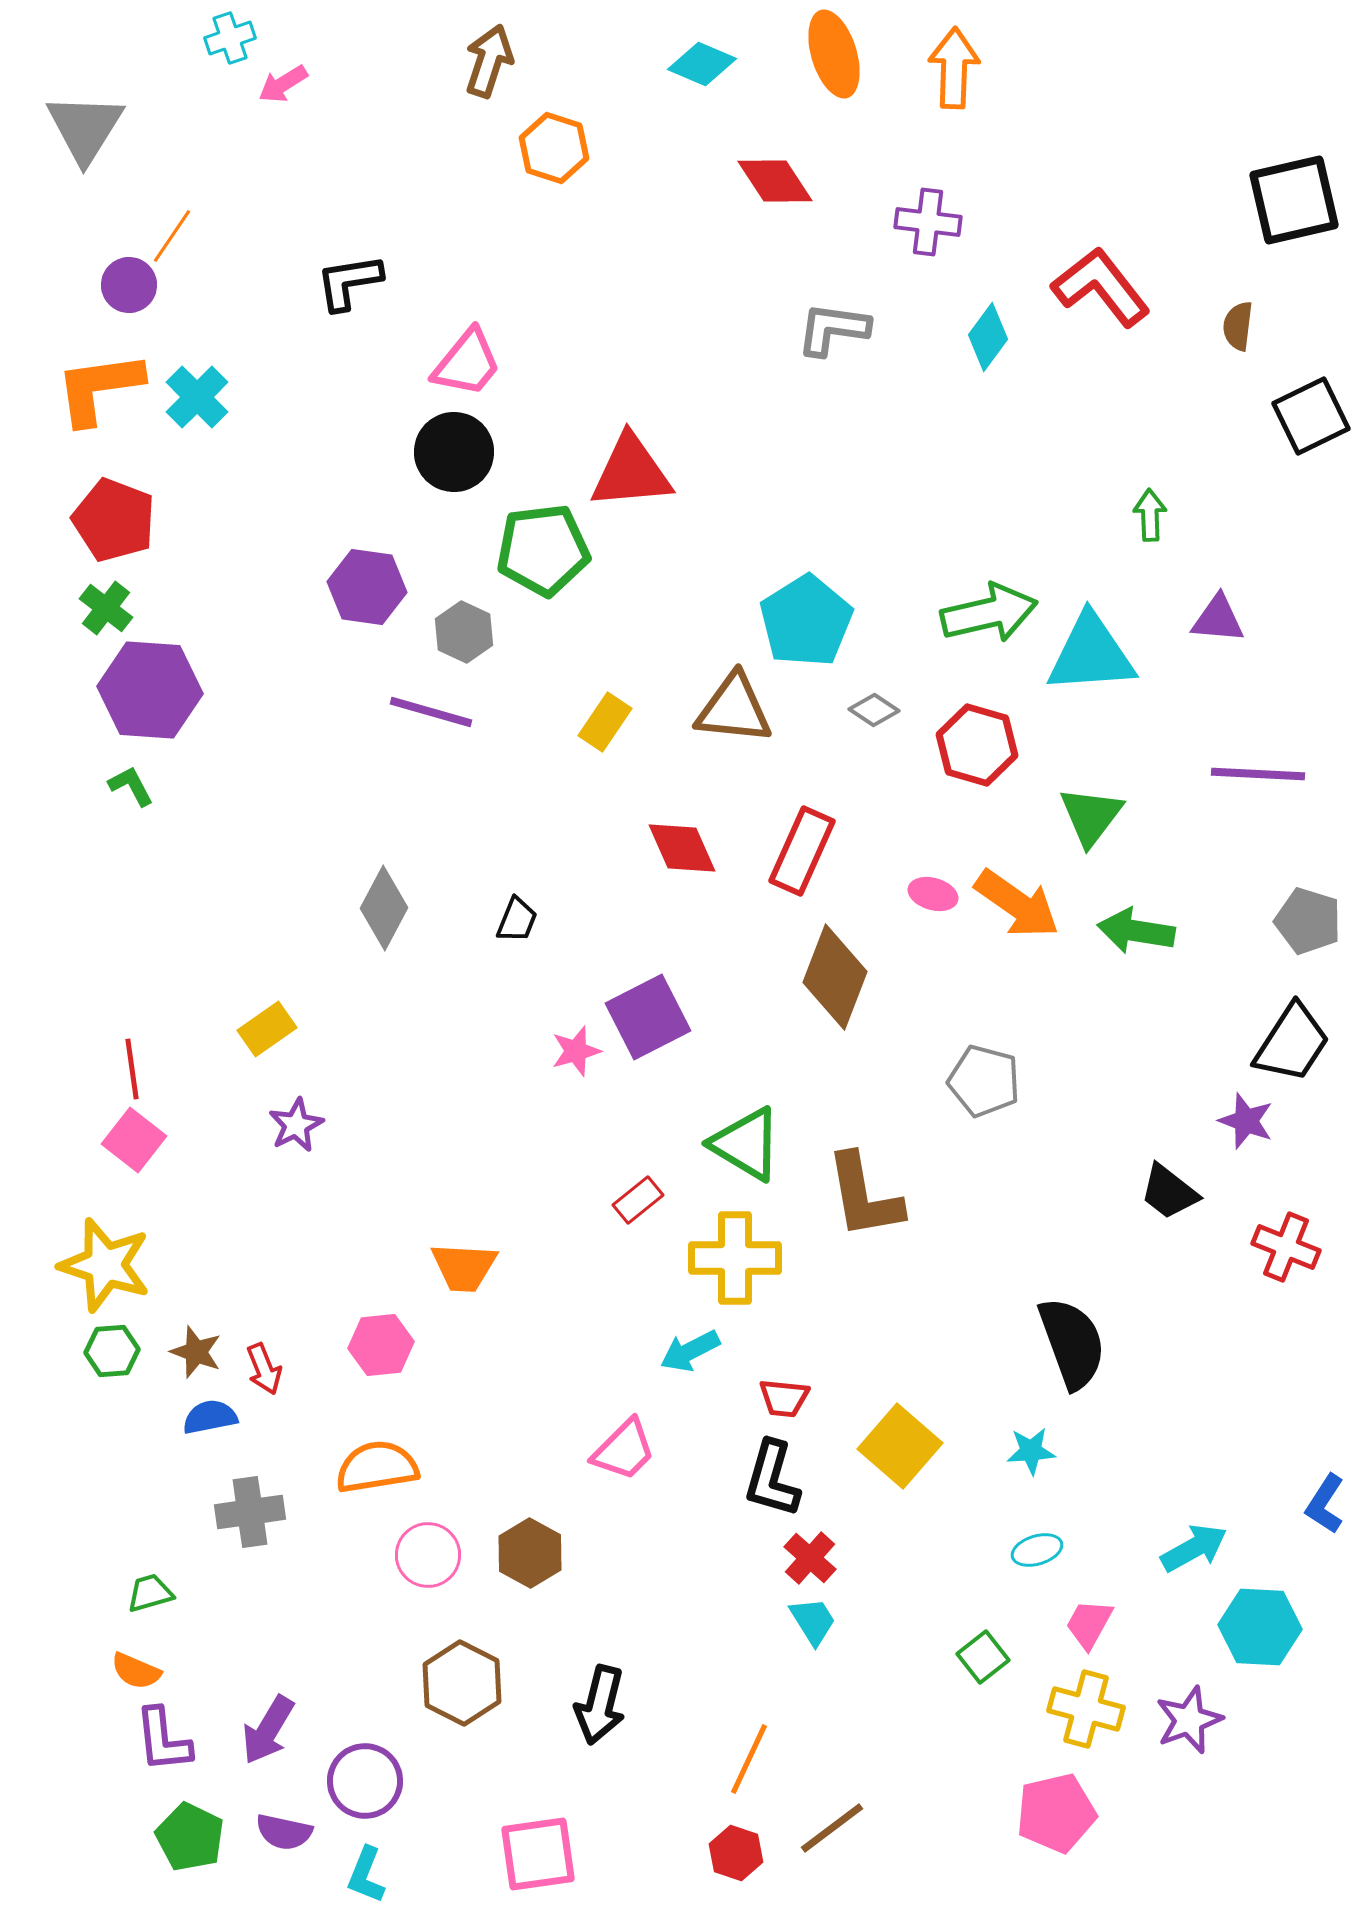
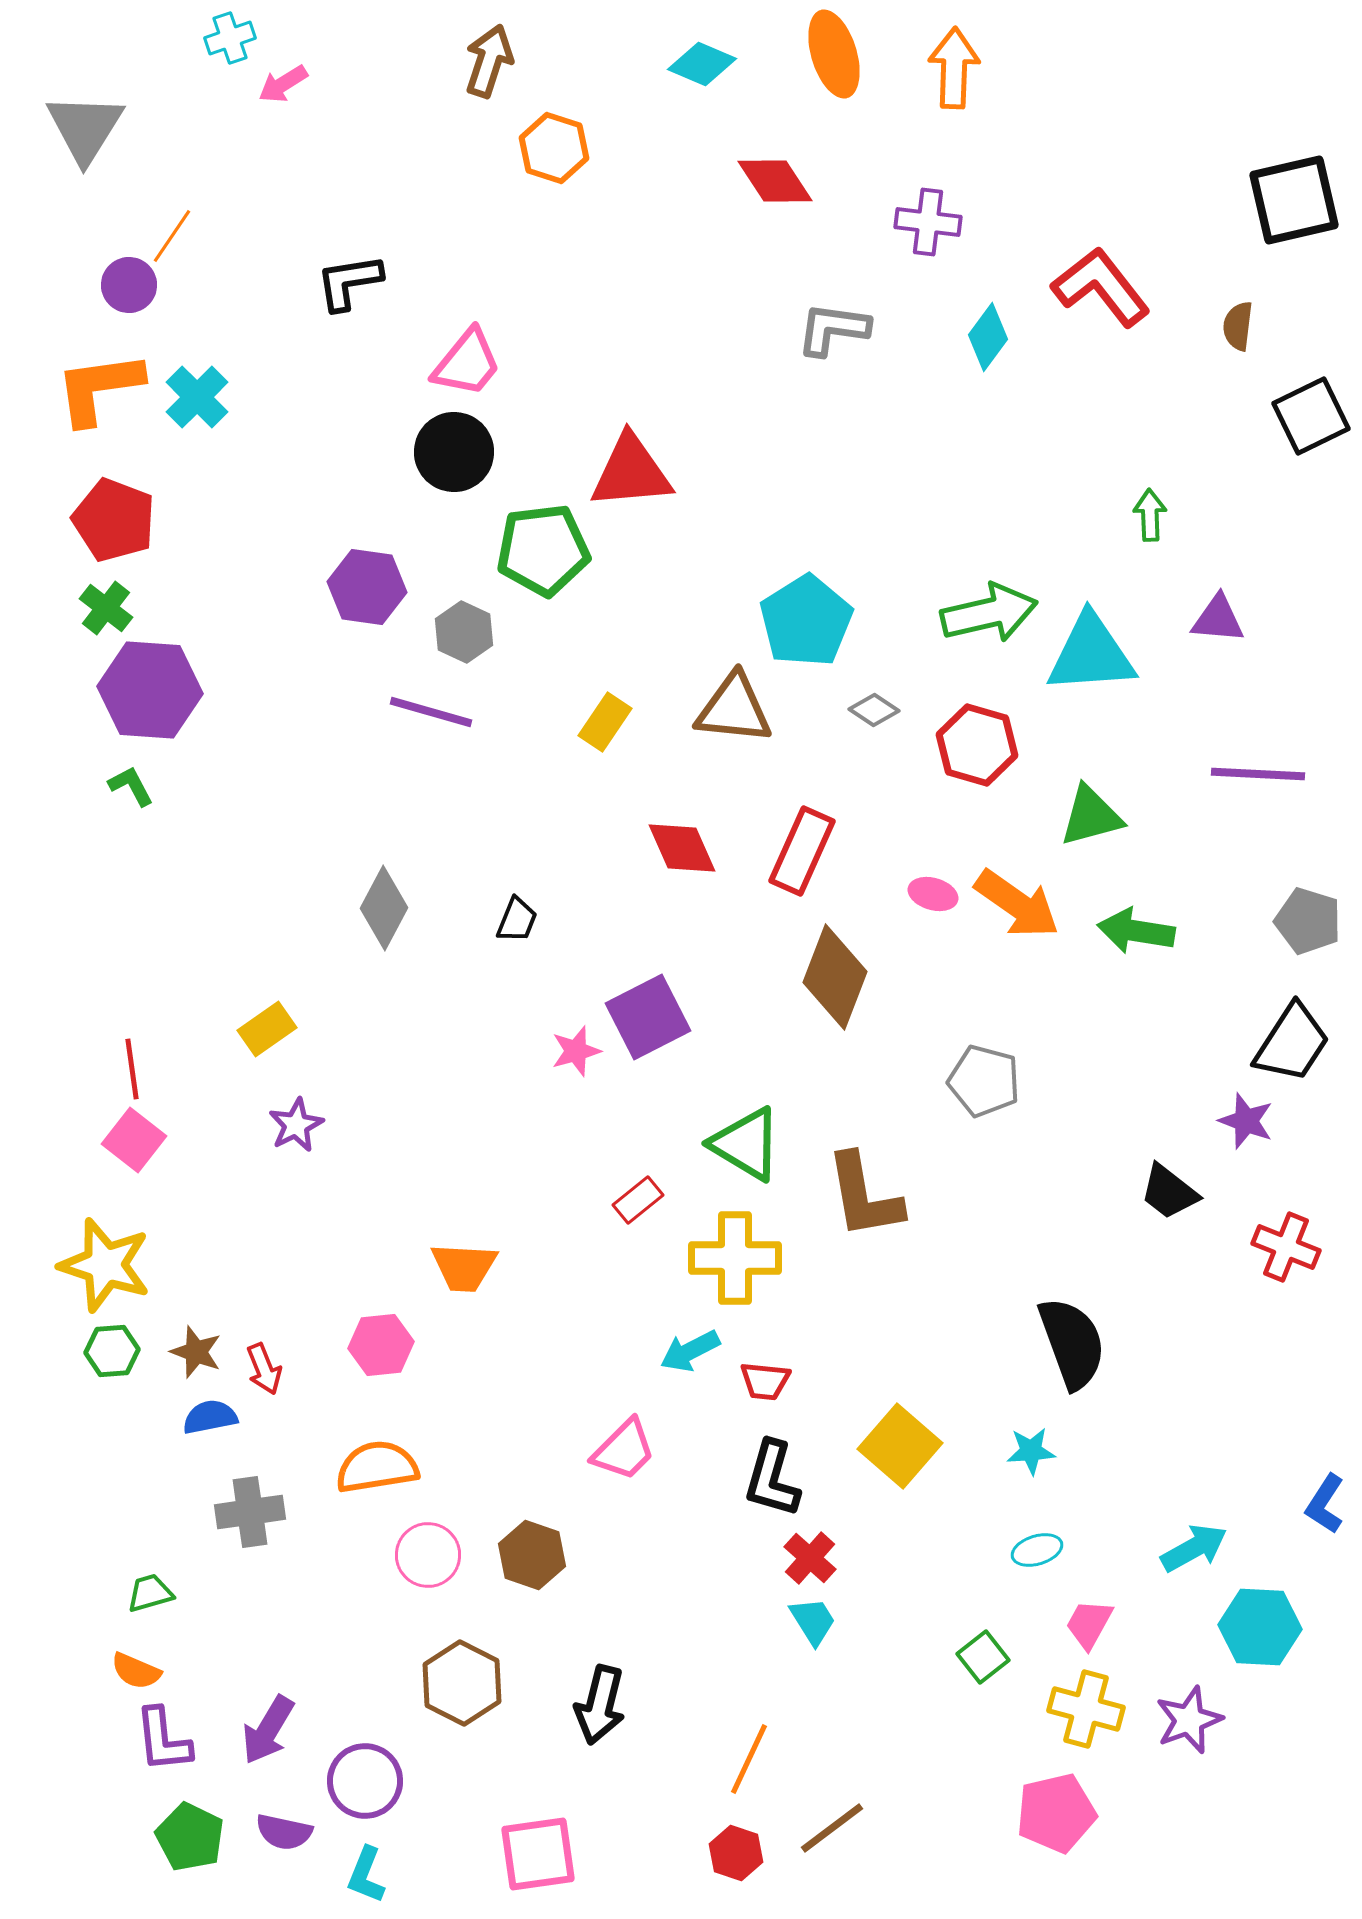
green triangle at (1091, 816): rotated 38 degrees clockwise
red trapezoid at (784, 1398): moved 19 px left, 17 px up
brown hexagon at (530, 1553): moved 2 px right, 2 px down; rotated 10 degrees counterclockwise
